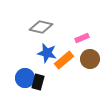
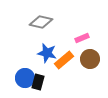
gray diamond: moved 5 px up
